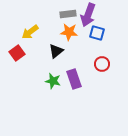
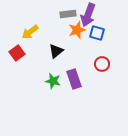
orange star: moved 8 px right, 2 px up; rotated 24 degrees counterclockwise
